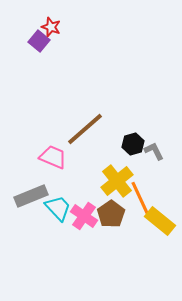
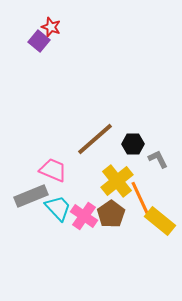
brown line: moved 10 px right, 10 px down
black hexagon: rotated 15 degrees clockwise
gray L-shape: moved 4 px right, 8 px down
pink trapezoid: moved 13 px down
